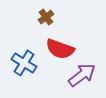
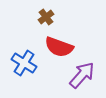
red semicircle: moved 1 px left, 2 px up
purple arrow: rotated 12 degrees counterclockwise
